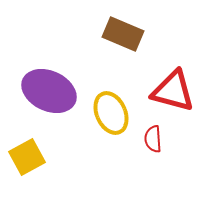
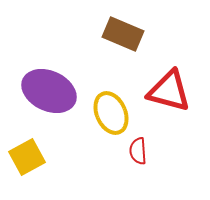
red triangle: moved 4 px left
red semicircle: moved 15 px left, 12 px down
